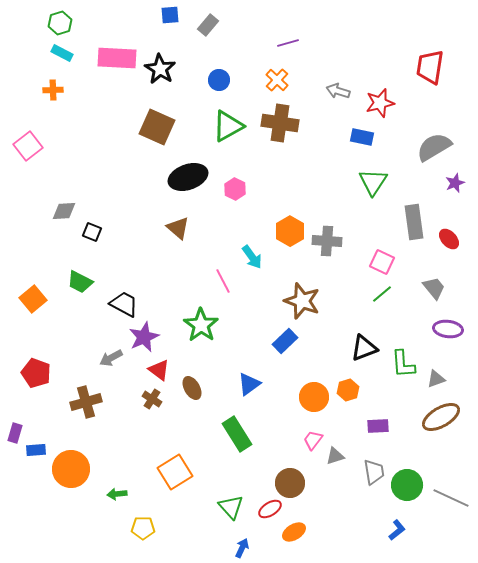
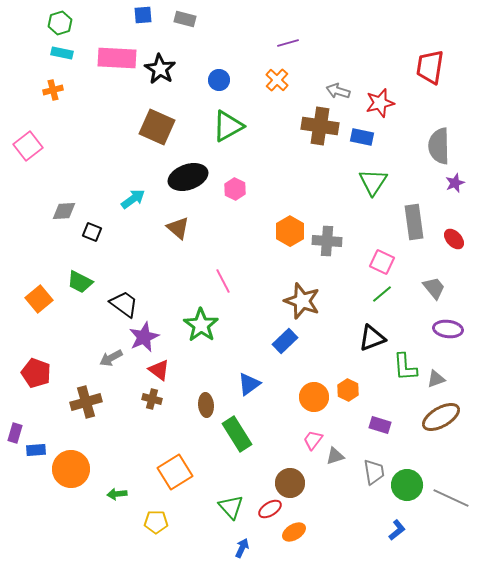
blue square at (170, 15): moved 27 px left
gray rectangle at (208, 25): moved 23 px left, 6 px up; rotated 65 degrees clockwise
cyan rectangle at (62, 53): rotated 15 degrees counterclockwise
orange cross at (53, 90): rotated 12 degrees counterclockwise
brown cross at (280, 123): moved 40 px right, 3 px down
gray semicircle at (434, 147): moved 5 px right, 1 px up; rotated 60 degrees counterclockwise
red ellipse at (449, 239): moved 5 px right
cyan arrow at (252, 257): moved 119 px left, 58 px up; rotated 90 degrees counterclockwise
orange square at (33, 299): moved 6 px right
black trapezoid at (124, 304): rotated 8 degrees clockwise
black triangle at (364, 348): moved 8 px right, 10 px up
green L-shape at (403, 364): moved 2 px right, 3 px down
brown ellipse at (192, 388): moved 14 px right, 17 px down; rotated 25 degrees clockwise
orange hexagon at (348, 390): rotated 15 degrees counterclockwise
brown cross at (152, 399): rotated 18 degrees counterclockwise
purple rectangle at (378, 426): moved 2 px right, 1 px up; rotated 20 degrees clockwise
yellow pentagon at (143, 528): moved 13 px right, 6 px up
